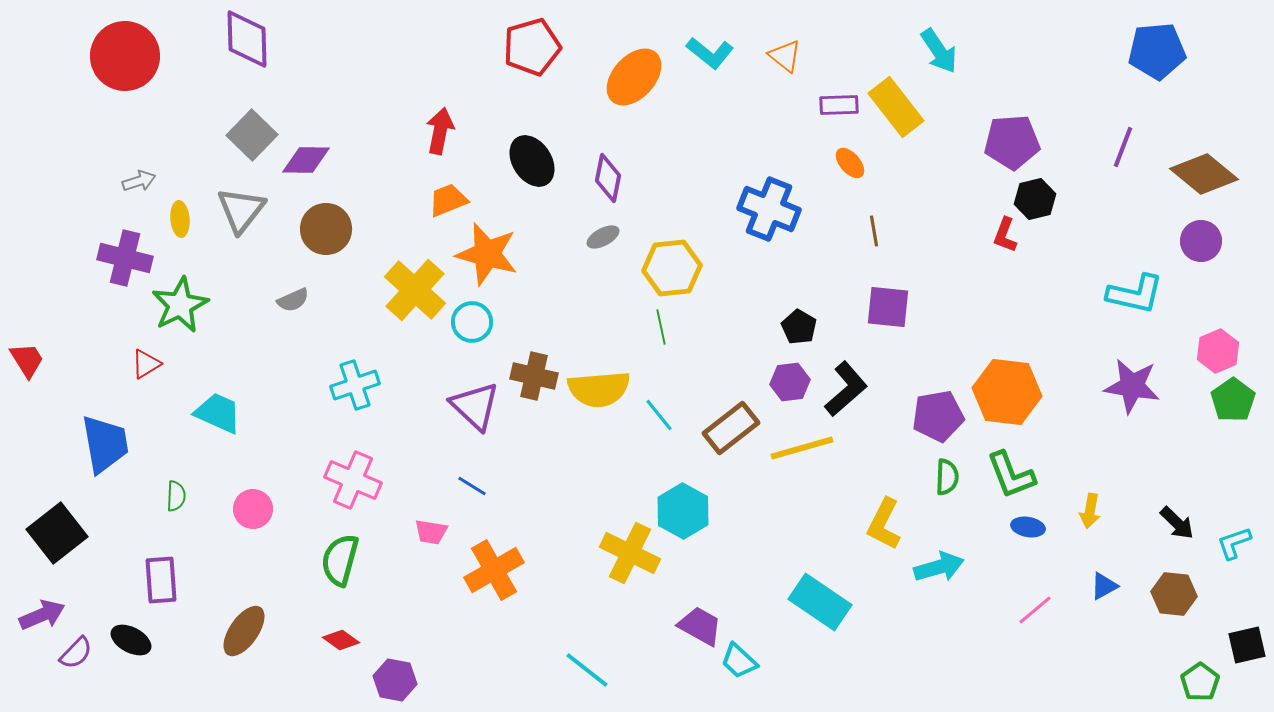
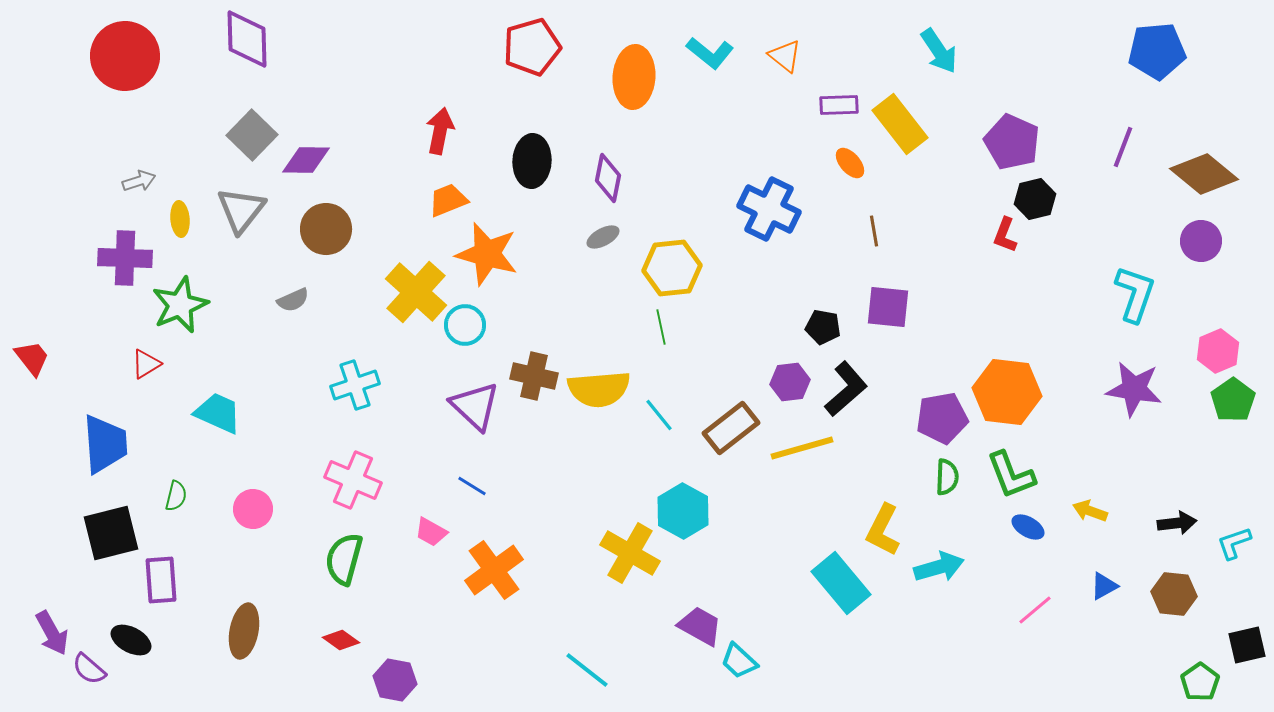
orange ellipse at (634, 77): rotated 38 degrees counterclockwise
yellow rectangle at (896, 107): moved 4 px right, 17 px down
purple pentagon at (1012, 142): rotated 28 degrees clockwise
black ellipse at (532, 161): rotated 36 degrees clockwise
blue cross at (769, 209): rotated 4 degrees clockwise
purple cross at (125, 258): rotated 12 degrees counterclockwise
yellow cross at (415, 290): moved 1 px right, 2 px down
cyan L-shape at (1135, 294): rotated 84 degrees counterclockwise
green star at (180, 305): rotated 4 degrees clockwise
cyan circle at (472, 322): moved 7 px left, 3 px down
black pentagon at (799, 327): moved 24 px right; rotated 20 degrees counterclockwise
red trapezoid at (27, 360): moved 5 px right, 2 px up; rotated 6 degrees counterclockwise
purple star at (1132, 386): moved 2 px right, 3 px down
purple pentagon at (938, 416): moved 4 px right, 2 px down
blue trapezoid at (105, 444): rotated 6 degrees clockwise
green semicircle at (176, 496): rotated 12 degrees clockwise
yellow arrow at (1090, 511): rotated 100 degrees clockwise
black arrow at (1177, 523): rotated 51 degrees counterclockwise
yellow L-shape at (884, 524): moved 1 px left, 6 px down
blue ellipse at (1028, 527): rotated 20 degrees clockwise
pink trapezoid at (431, 532): rotated 20 degrees clockwise
black square at (57, 533): moved 54 px right; rotated 24 degrees clockwise
yellow cross at (630, 553): rotated 4 degrees clockwise
green semicircle at (340, 560): moved 4 px right, 1 px up
orange cross at (494, 570): rotated 6 degrees counterclockwise
cyan rectangle at (820, 602): moved 21 px right, 19 px up; rotated 16 degrees clockwise
purple arrow at (42, 615): moved 10 px right, 18 px down; rotated 84 degrees clockwise
brown ellipse at (244, 631): rotated 24 degrees counterclockwise
purple semicircle at (76, 653): moved 13 px right, 16 px down; rotated 87 degrees clockwise
